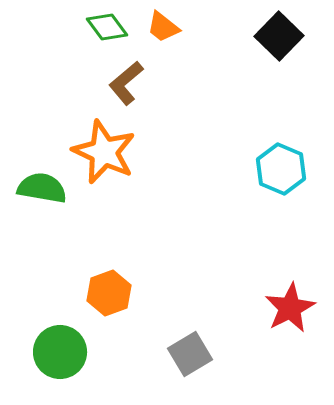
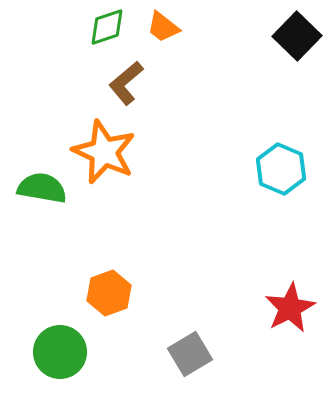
green diamond: rotated 72 degrees counterclockwise
black square: moved 18 px right
